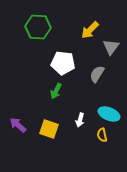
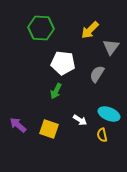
green hexagon: moved 3 px right, 1 px down
white arrow: rotated 72 degrees counterclockwise
